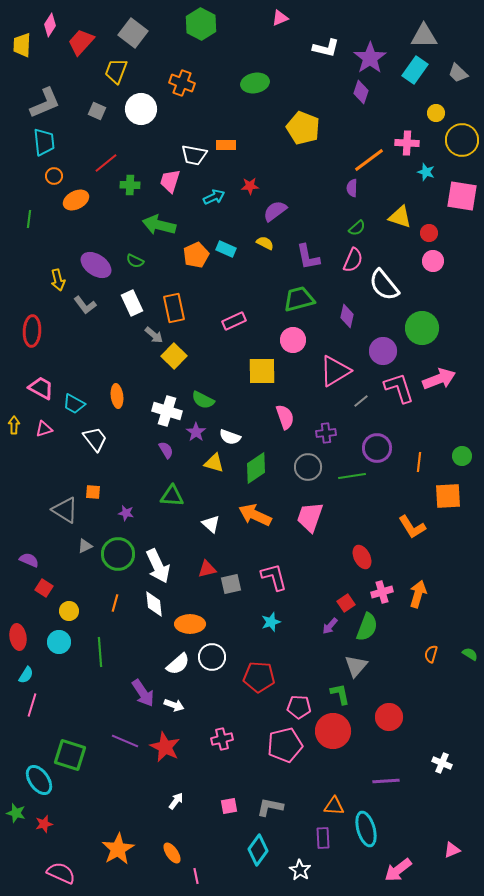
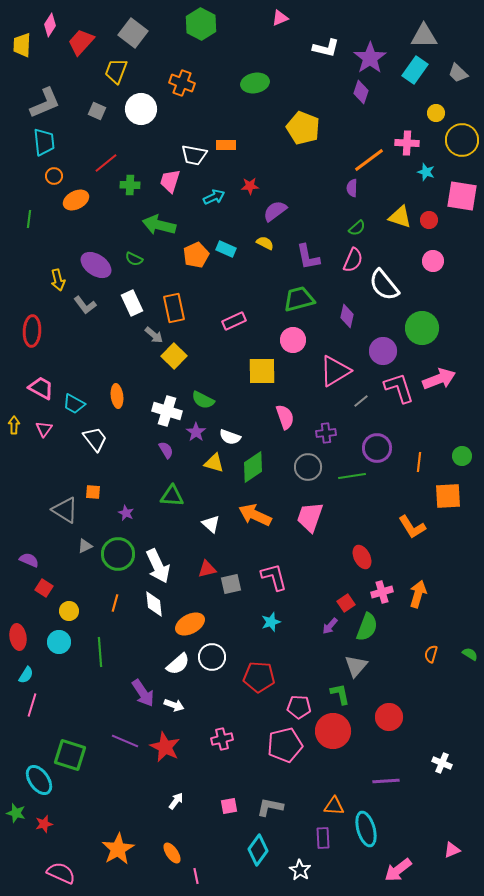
red circle at (429, 233): moved 13 px up
green semicircle at (135, 261): moved 1 px left, 2 px up
pink triangle at (44, 429): rotated 36 degrees counterclockwise
green diamond at (256, 468): moved 3 px left, 1 px up
purple star at (126, 513): rotated 14 degrees clockwise
orange ellipse at (190, 624): rotated 28 degrees counterclockwise
